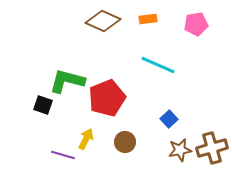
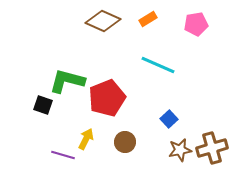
orange rectangle: rotated 24 degrees counterclockwise
